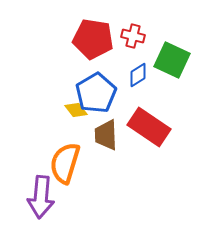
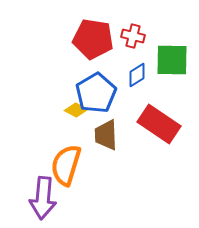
green square: rotated 24 degrees counterclockwise
blue diamond: moved 1 px left
yellow diamond: rotated 25 degrees counterclockwise
red rectangle: moved 10 px right, 3 px up
orange semicircle: moved 1 px right, 2 px down
purple arrow: moved 2 px right, 1 px down
